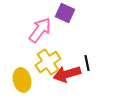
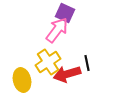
pink arrow: moved 17 px right
